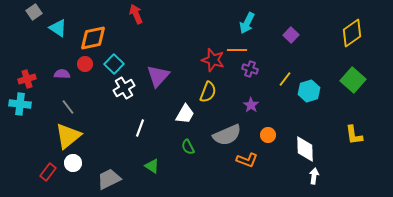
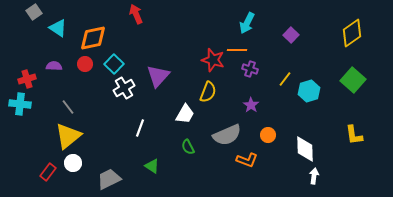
purple semicircle: moved 8 px left, 8 px up
